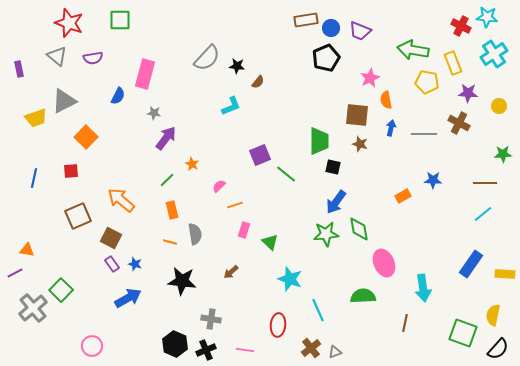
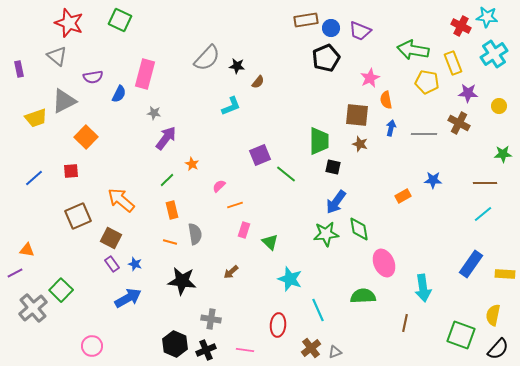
green square at (120, 20): rotated 25 degrees clockwise
purple semicircle at (93, 58): moved 19 px down
blue semicircle at (118, 96): moved 1 px right, 2 px up
blue line at (34, 178): rotated 36 degrees clockwise
green square at (463, 333): moved 2 px left, 2 px down
